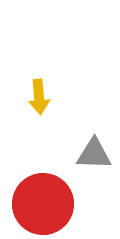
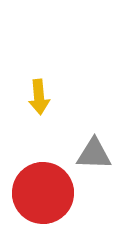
red circle: moved 11 px up
